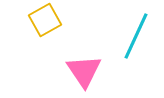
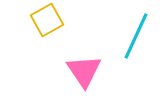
yellow square: moved 2 px right
